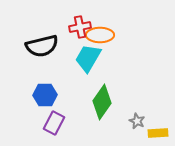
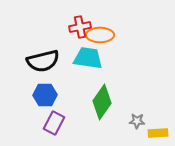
black semicircle: moved 1 px right, 15 px down
cyan trapezoid: rotated 68 degrees clockwise
gray star: rotated 21 degrees counterclockwise
